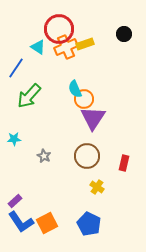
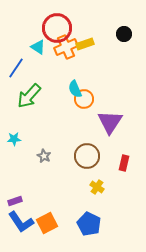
red circle: moved 2 px left, 1 px up
purple triangle: moved 17 px right, 4 px down
purple rectangle: rotated 24 degrees clockwise
